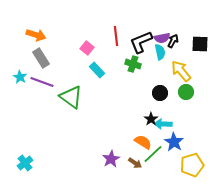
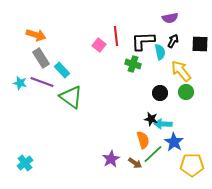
purple semicircle: moved 8 px right, 20 px up
black L-shape: moved 2 px right, 1 px up; rotated 20 degrees clockwise
pink square: moved 12 px right, 3 px up
cyan rectangle: moved 35 px left
cyan star: moved 6 px down; rotated 16 degrees counterclockwise
black star: rotated 24 degrees counterclockwise
orange semicircle: moved 2 px up; rotated 42 degrees clockwise
yellow pentagon: rotated 15 degrees clockwise
